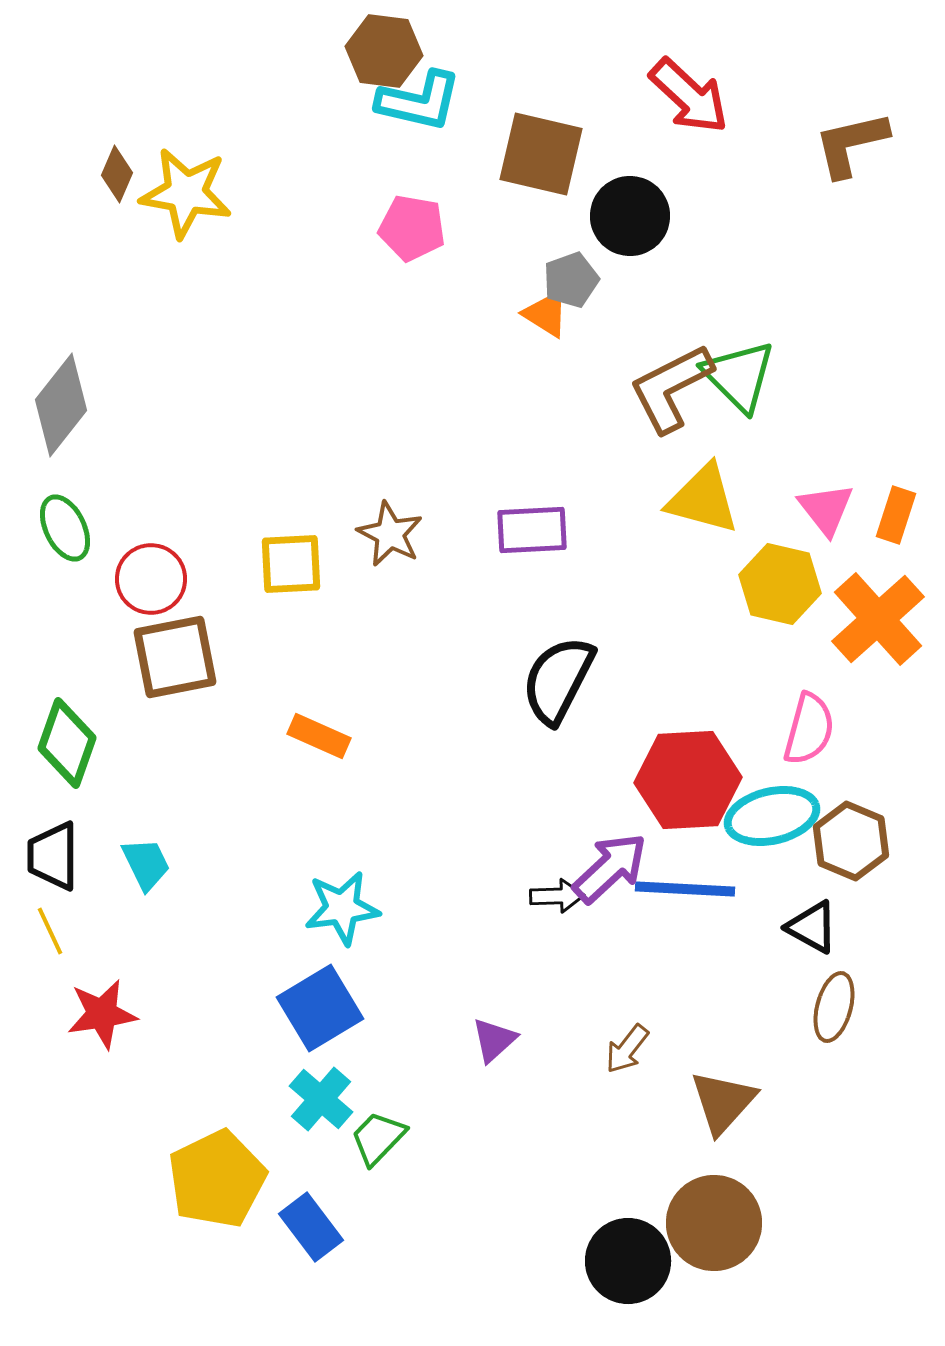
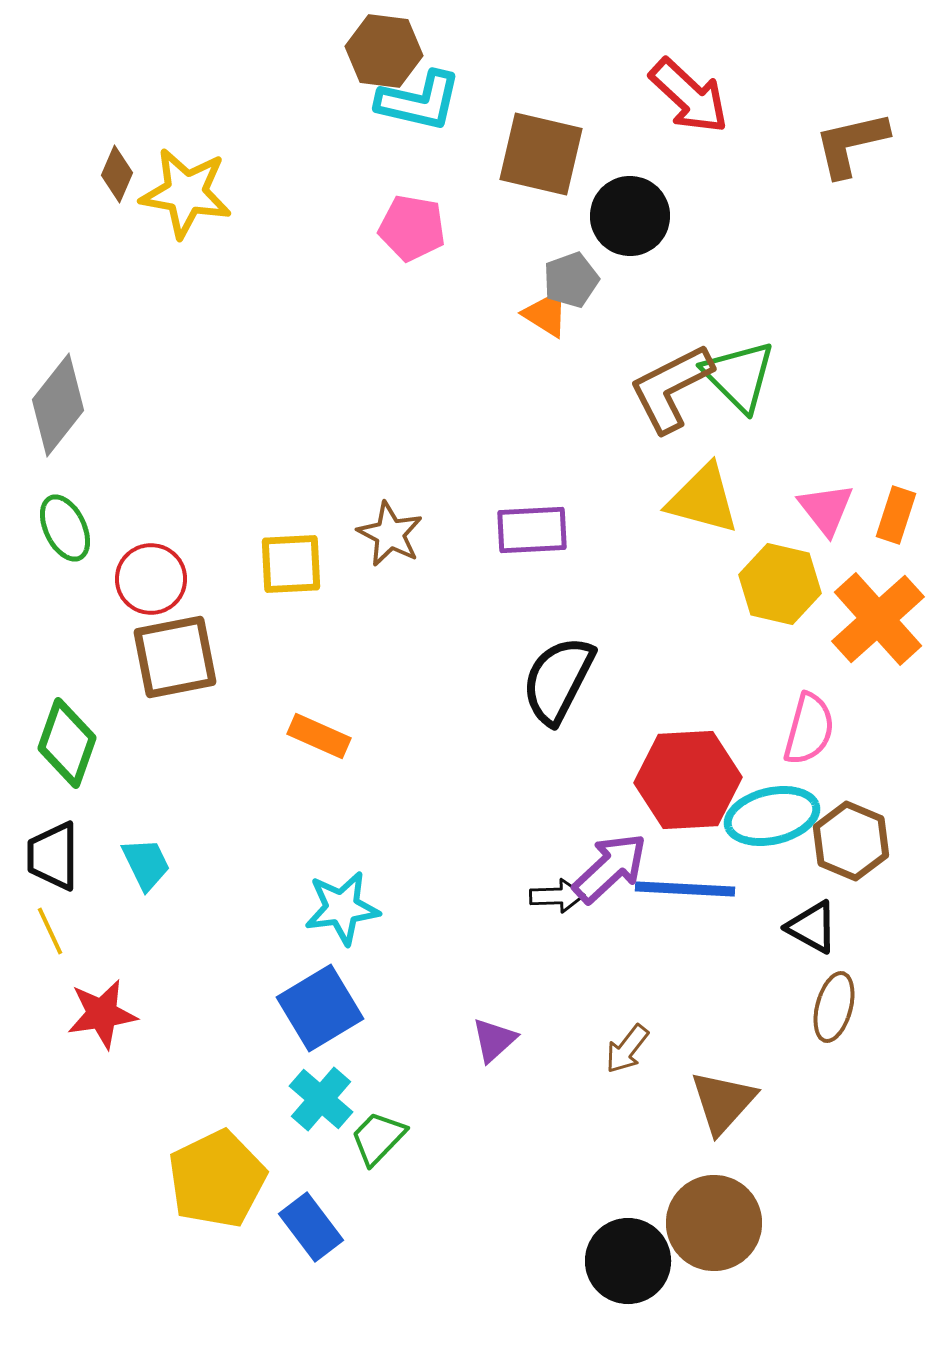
gray diamond at (61, 405): moved 3 px left
